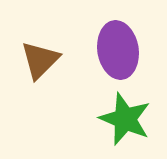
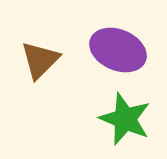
purple ellipse: rotated 58 degrees counterclockwise
